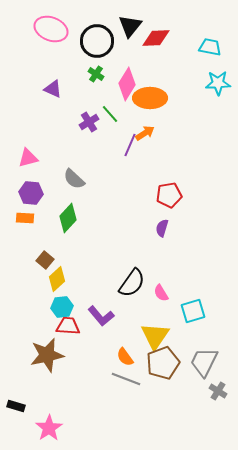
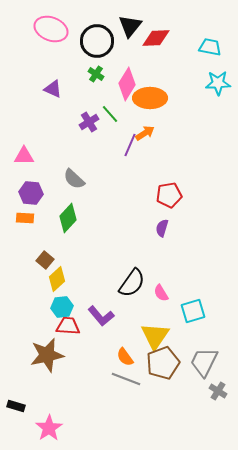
pink triangle: moved 4 px left, 2 px up; rotated 15 degrees clockwise
